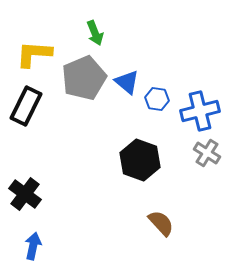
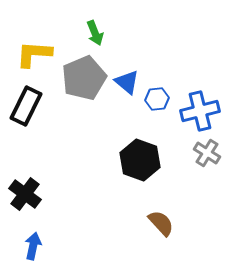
blue hexagon: rotated 15 degrees counterclockwise
